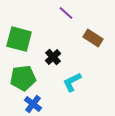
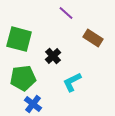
black cross: moved 1 px up
